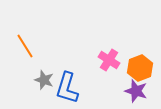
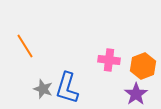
pink cross: rotated 25 degrees counterclockwise
orange hexagon: moved 3 px right, 2 px up
gray star: moved 1 px left, 9 px down
purple star: moved 3 px down; rotated 20 degrees clockwise
